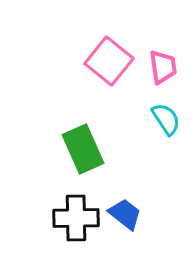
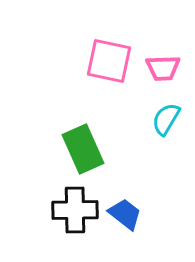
pink square: rotated 27 degrees counterclockwise
pink trapezoid: moved 1 px down; rotated 96 degrees clockwise
cyan semicircle: rotated 116 degrees counterclockwise
black cross: moved 1 px left, 8 px up
